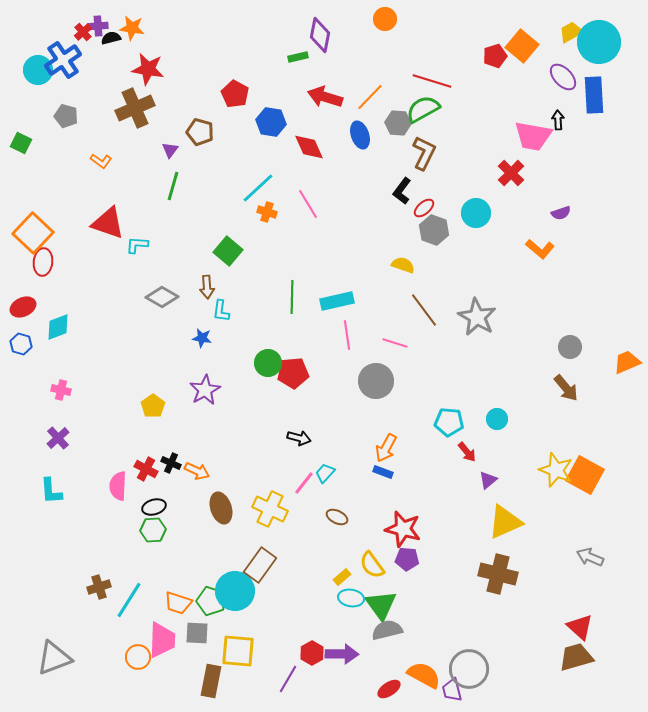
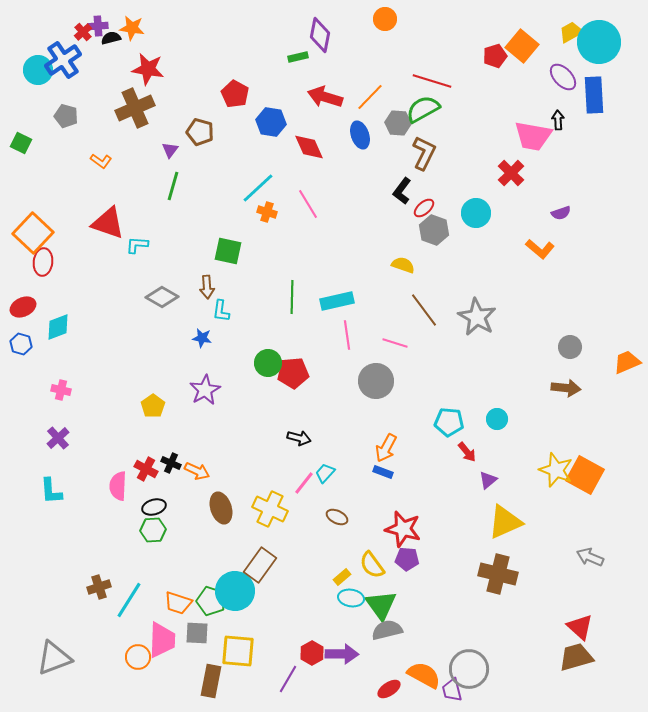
green square at (228, 251): rotated 28 degrees counterclockwise
brown arrow at (566, 388): rotated 44 degrees counterclockwise
